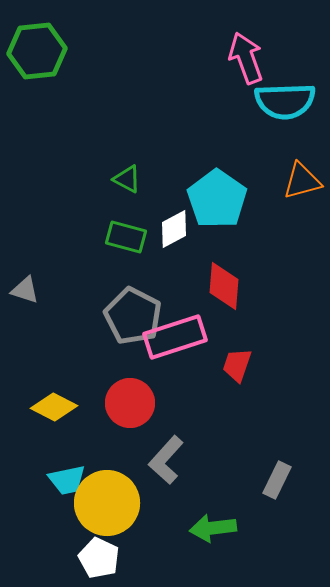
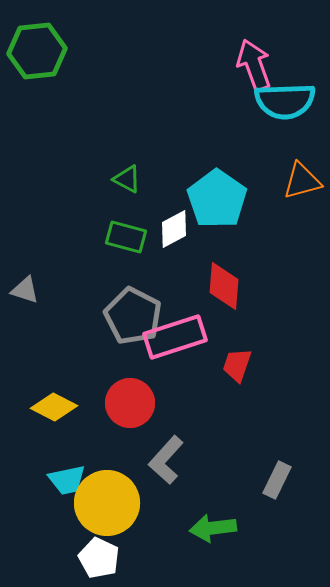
pink arrow: moved 8 px right, 7 px down
